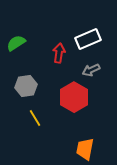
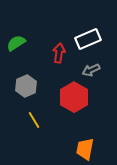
gray hexagon: rotated 15 degrees counterclockwise
yellow line: moved 1 px left, 2 px down
